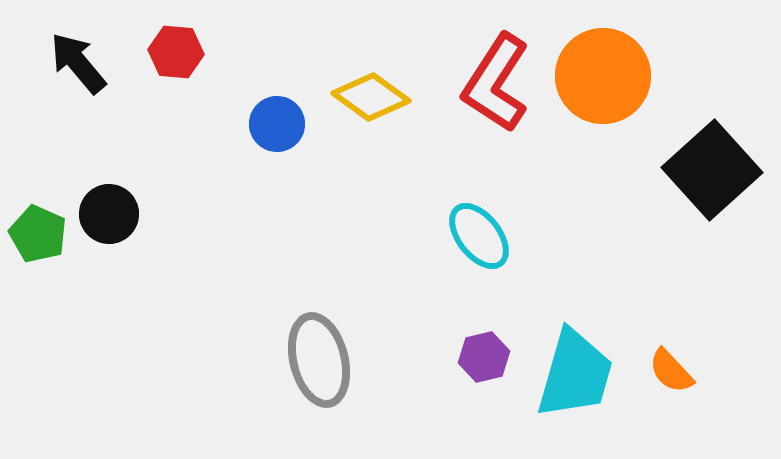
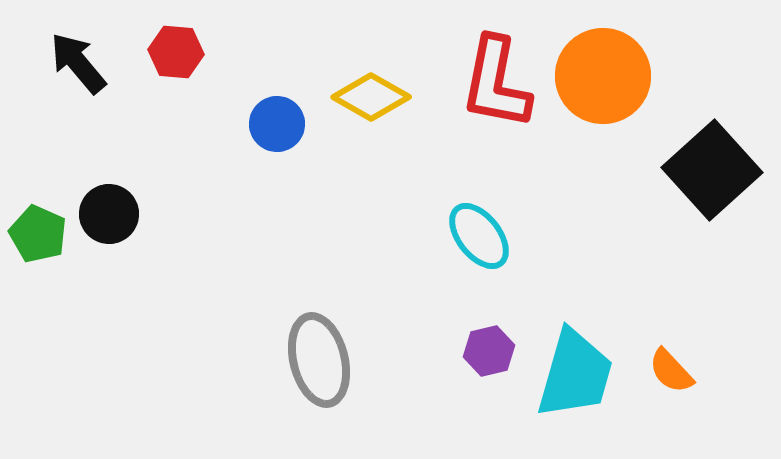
red L-shape: rotated 22 degrees counterclockwise
yellow diamond: rotated 6 degrees counterclockwise
purple hexagon: moved 5 px right, 6 px up
